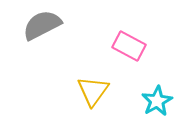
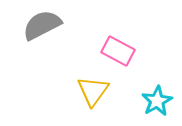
pink rectangle: moved 11 px left, 5 px down
